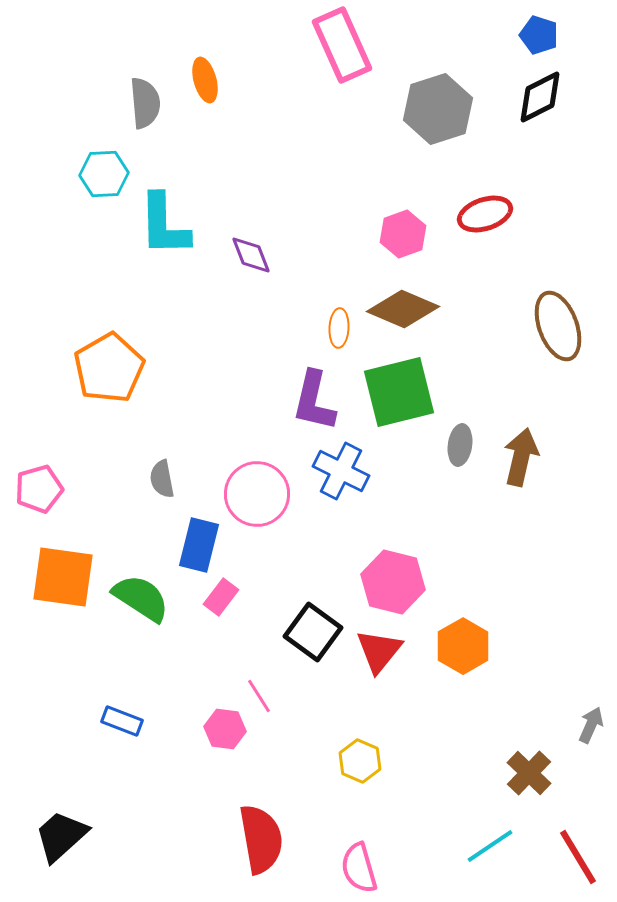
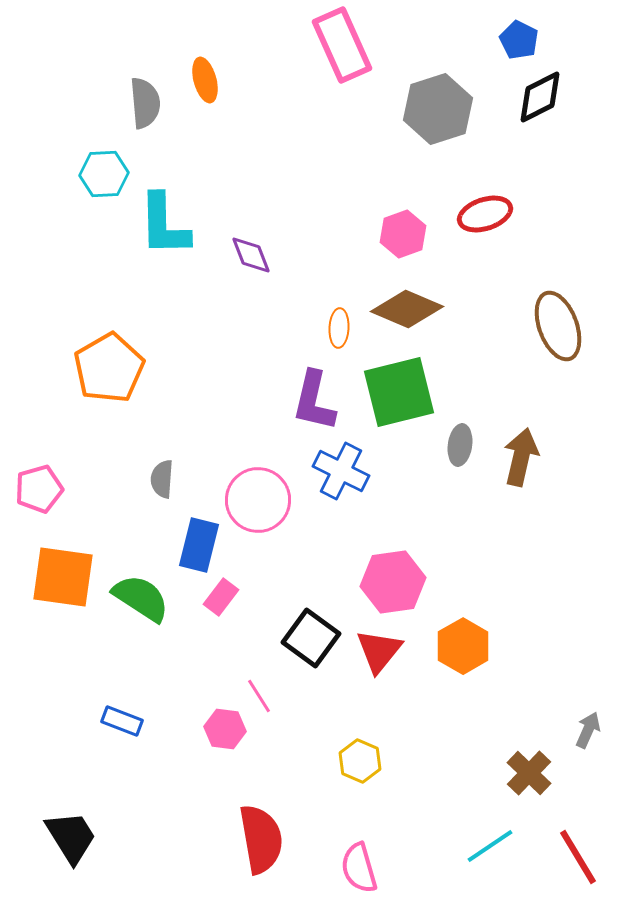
blue pentagon at (539, 35): moved 20 px left, 5 px down; rotated 9 degrees clockwise
brown diamond at (403, 309): moved 4 px right
gray semicircle at (162, 479): rotated 15 degrees clockwise
pink circle at (257, 494): moved 1 px right, 6 px down
pink hexagon at (393, 582): rotated 22 degrees counterclockwise
black square at (313, 632): moved 2 px left, 6 px down
gray arrow at (591, 725): moved 3 px left, 5 px down
black trapezoid at (61, 836): moved 10 px right, 1 px down; rotated 100 degrees clockwise
